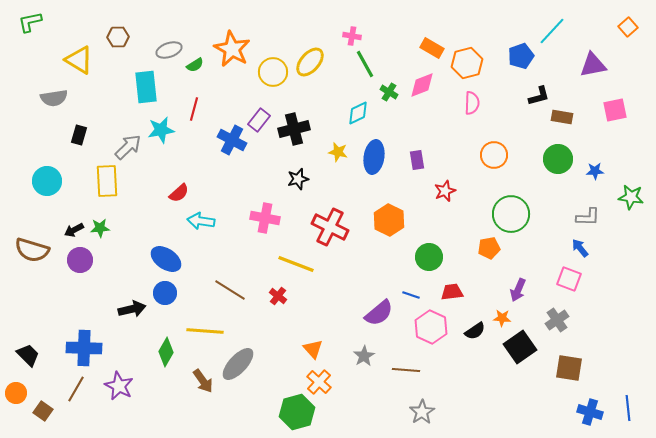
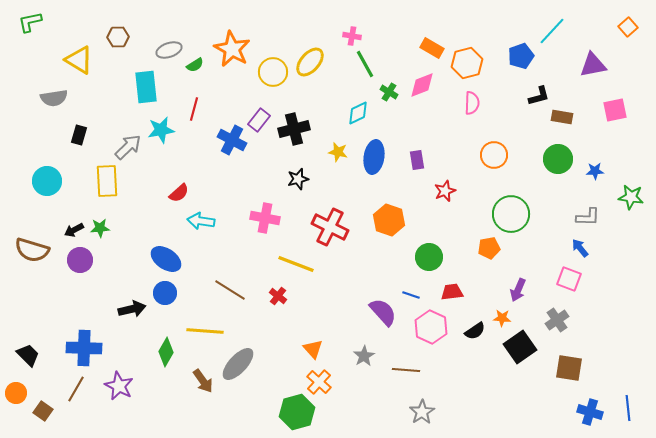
orange hexagon at (389, 220): rotated 8 degrees counterclockwise
purple semicircle at (379, 313): moved 4 px right, 1 px up; rotated 92 degrees counterclockwise
